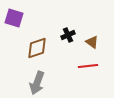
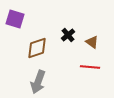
purple square: moved 1 px right, 1 px down
black cross: rotated 16 degrees counterclockwise
red line: moved 2 px right, 1 px down; rotated 12 degrees clockwise
gray arrow: moved 1 px right, 1 px up
